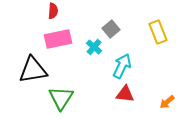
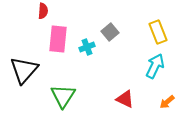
red semicircle: moved 10 px left
gray square: moved 1 px left, 3 px down
pink rectangle: rotated 72 degrees counterclockwise
cyan cross: moved 7 px left; rotated 28 degrees clockwise
cyan arrow: moved 33 px right
black triangle: moved 9 px left; rotated 40 degrees counterclockwise
red triangle: moved 5 px down; rotated 18 degrees clockwise
green triangle: moved 2 px right, 2 px up
